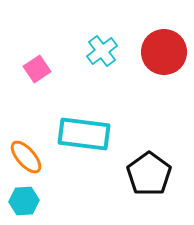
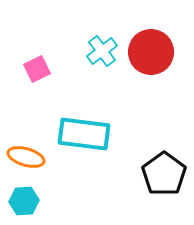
red circle: moved 13 px left
pink square: rotated 8 degrees clockwise
orange ellipse: rotated 33 degrees counterclockwise
black pentagon: moved 15 px right
